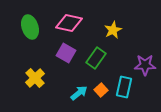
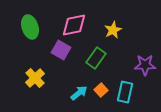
pink diamond: moved 5 px right, 2 px down; rotated 24 degrees counterclockwise
purple square: moved 5 px left, 3 px up
cyan rectangle: moved 1 px right, 5 px down
